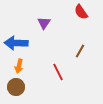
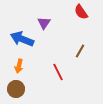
blue arrow: moved 6 px right, 4 px up; rotated 20 degrees clockwise
brown circle: moved 2 px down
